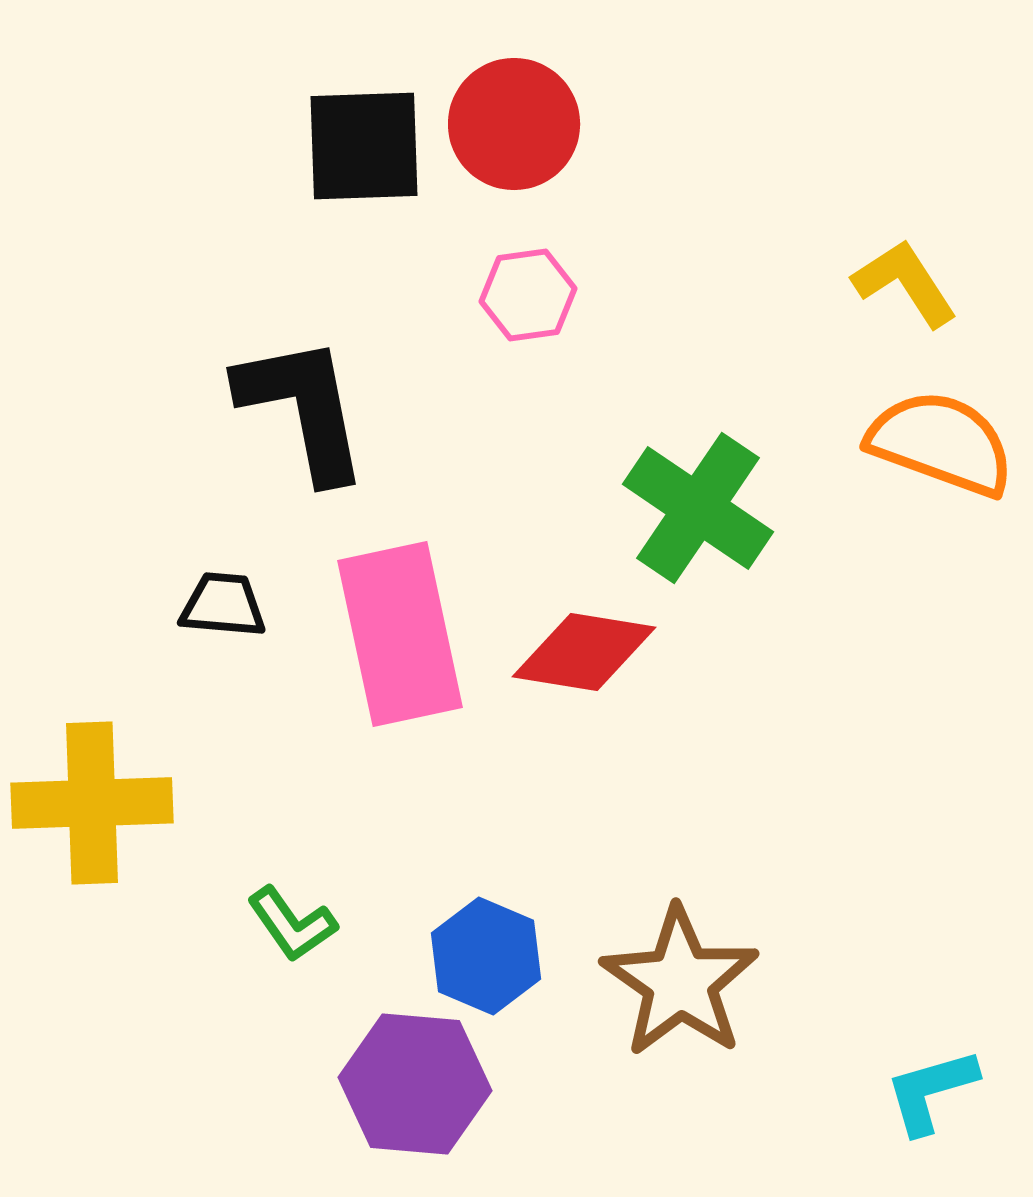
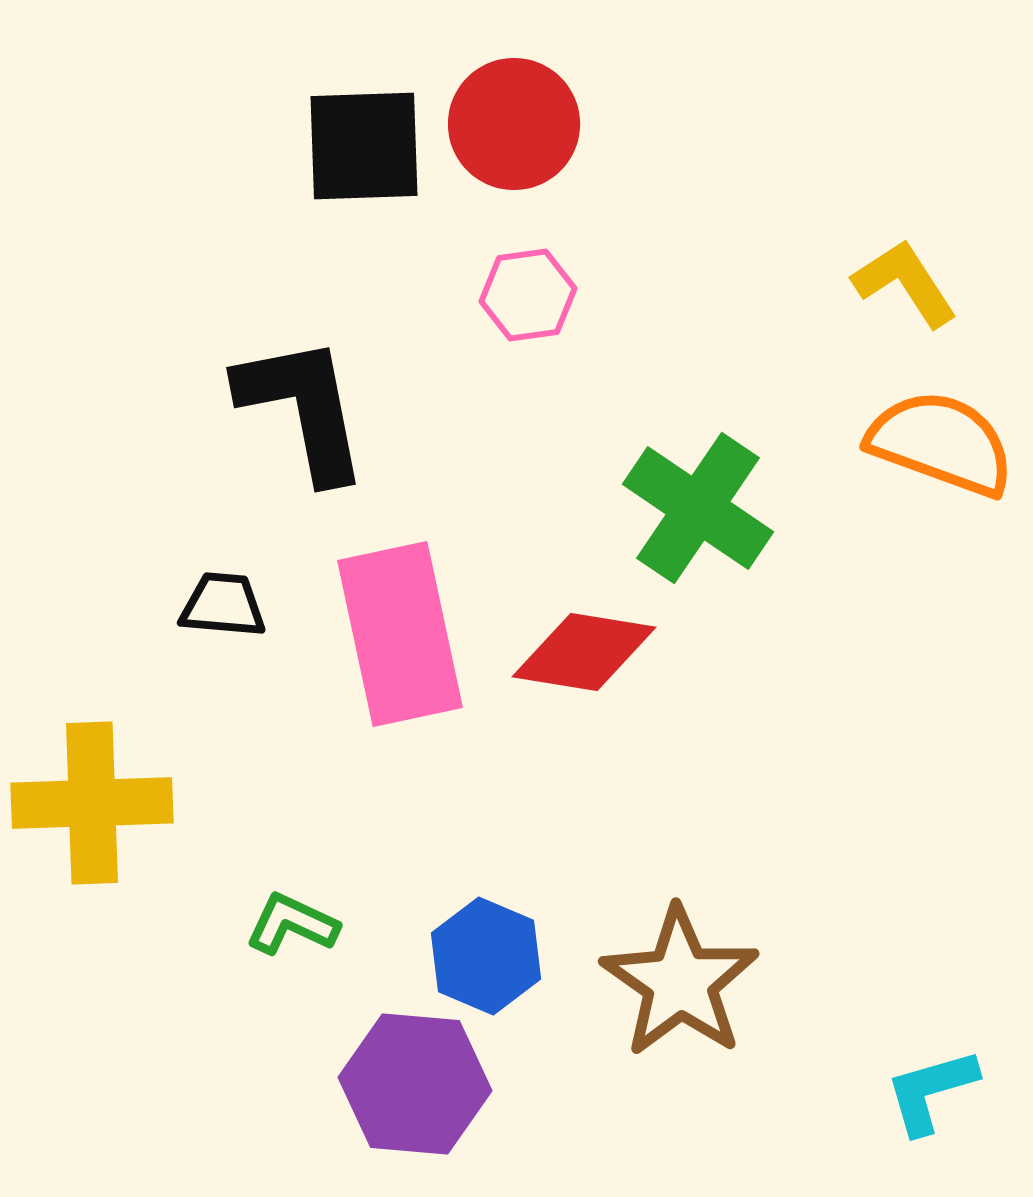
green L-shape: rotated 150 degrees clockwise
